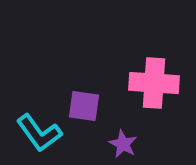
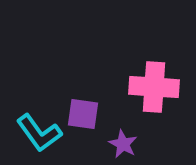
pink cross: moved 4 px down
purple square: moved 1 px left, 8 px down
